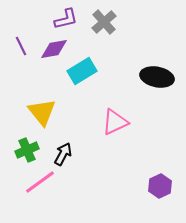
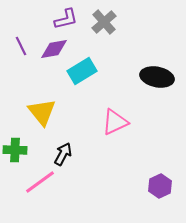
green cross: moved 12 px left; rotated 25 degrees clockwise
